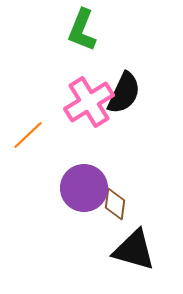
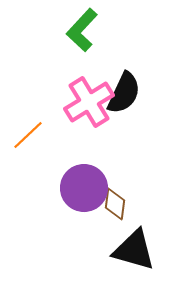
green L-shape: rotated 21 degrees clockwise
